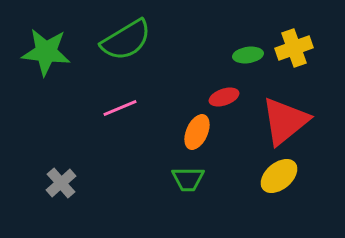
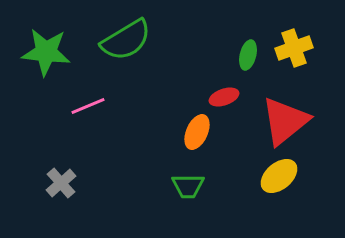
green ellipse: rotated 68 degrees counterclockwise
pink line: moved 32 px left, 2 px up
green trapezoid: moved 7 px down
